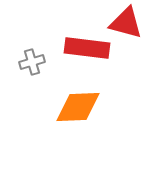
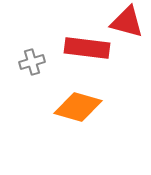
red triangle: moved 1 px right, 1 px up
orange diamond: rotated 18 degrees clockwise
